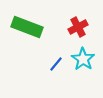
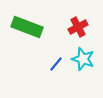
cyan star: rotated 15 degrees counterclockwise
